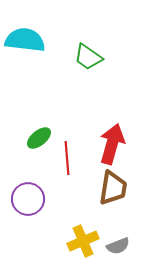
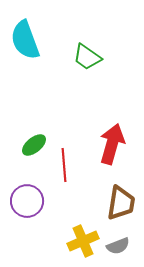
cyan semicircle: rotated 117 degrees counterclockwise
green trapezoid: moved 1 px left
green ellipse: moved 5 px left, 7 px down
red line: moved 3 px left, 7 px down
brown trapezoid: moved 8 px right, 15 px down
purple circle: moved 1 px left, 2 px down
